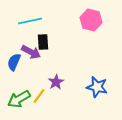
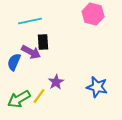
pink hexagon: moved 2 px right, 6 px up
